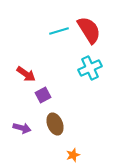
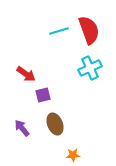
red semicircle: rotated 12 degrees clockwise
purple square: rotated 14 degrees clockwise
purple arrow: rotated 144 degrees counterclockwise
orange star: rotated 16 degrees clockwise
